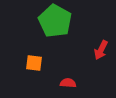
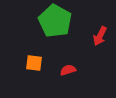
red arrow: moved 1 px left, 14 px up
red semicircle: moved 13 px up; rotated 21 degrees counterclockwise
